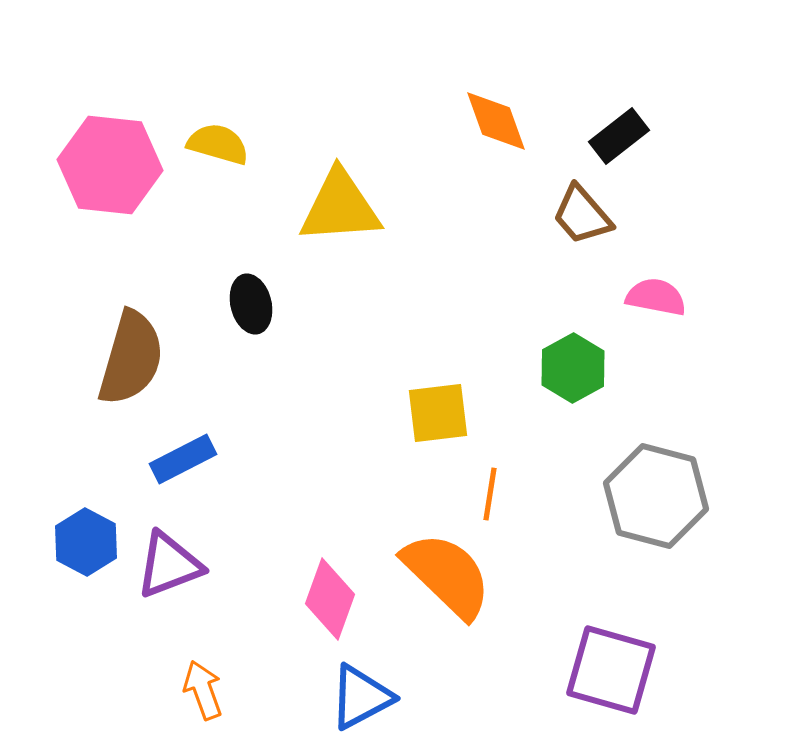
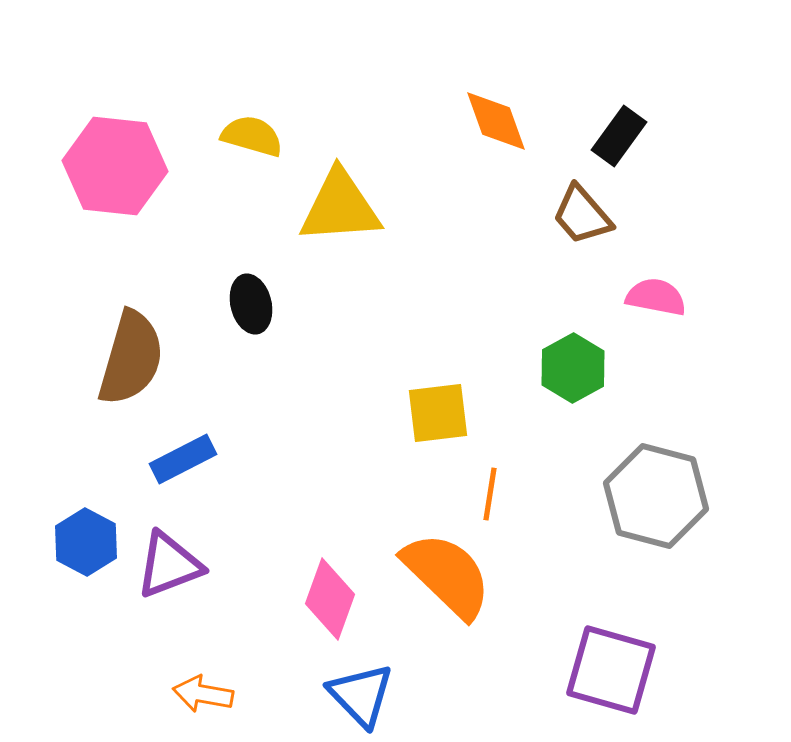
black rectangle: rotated 16 degrees counterclockwise
yellow semicircle: moved 34 px right, 8 px up
pink hexagon: moved 5 px right, 1 px down
orange arrow: moved 4 px down; rotated 60 degrees counterclockwise
blue triangle: moved 2 px up; rotated 46 degrees counterclockwise
